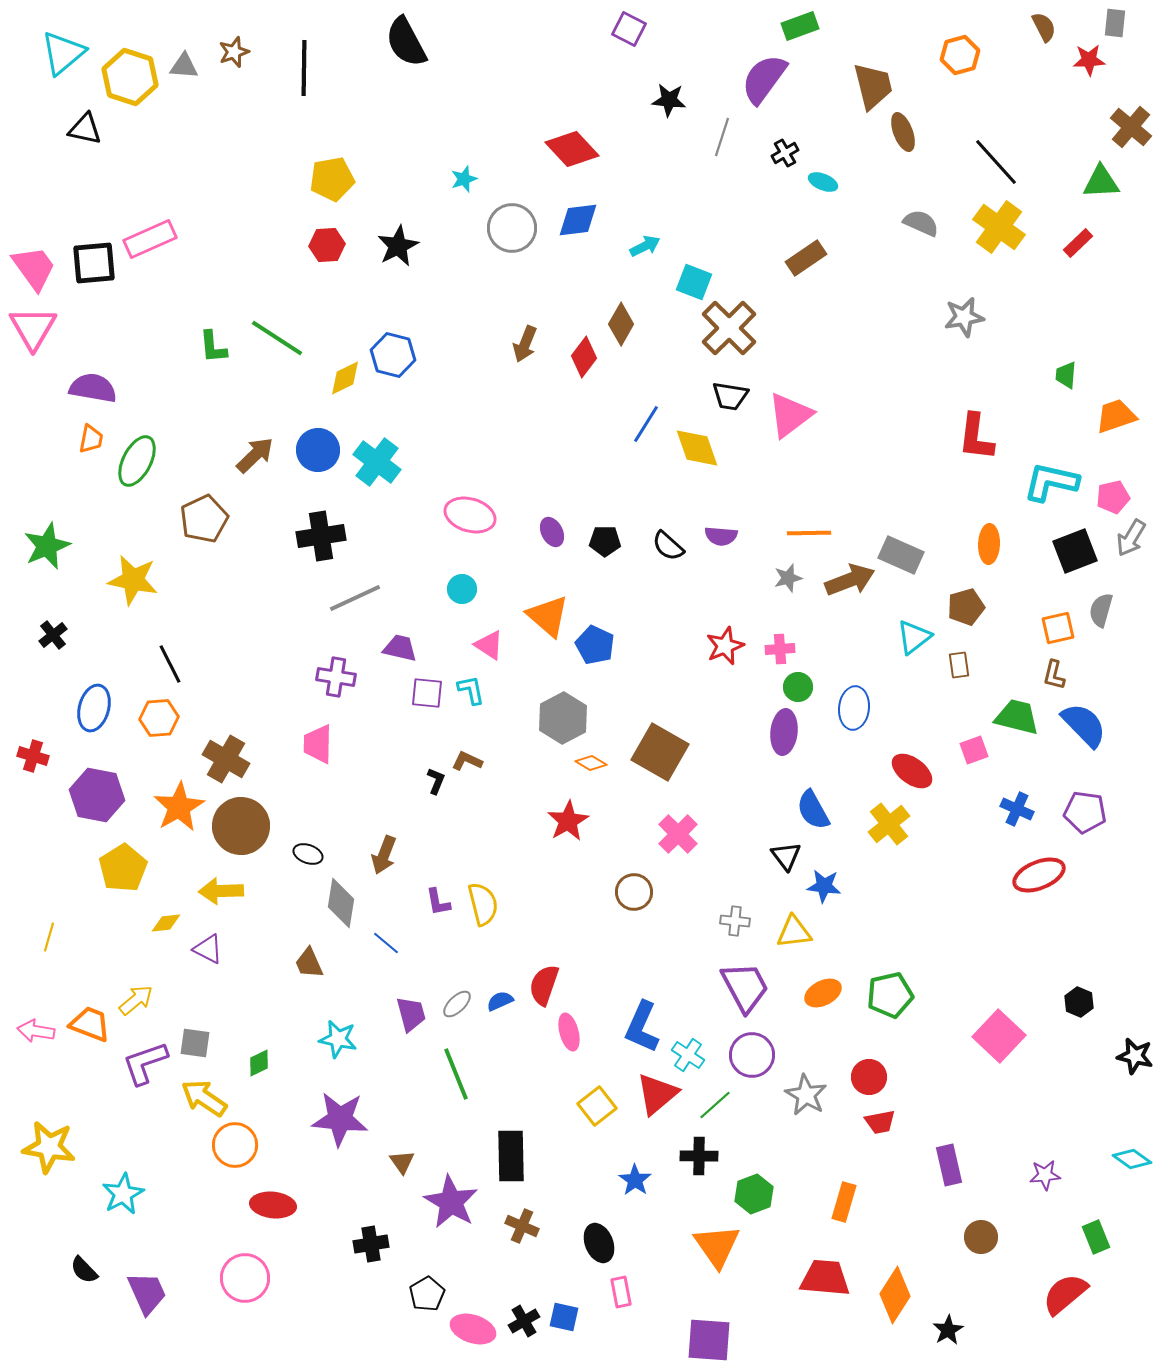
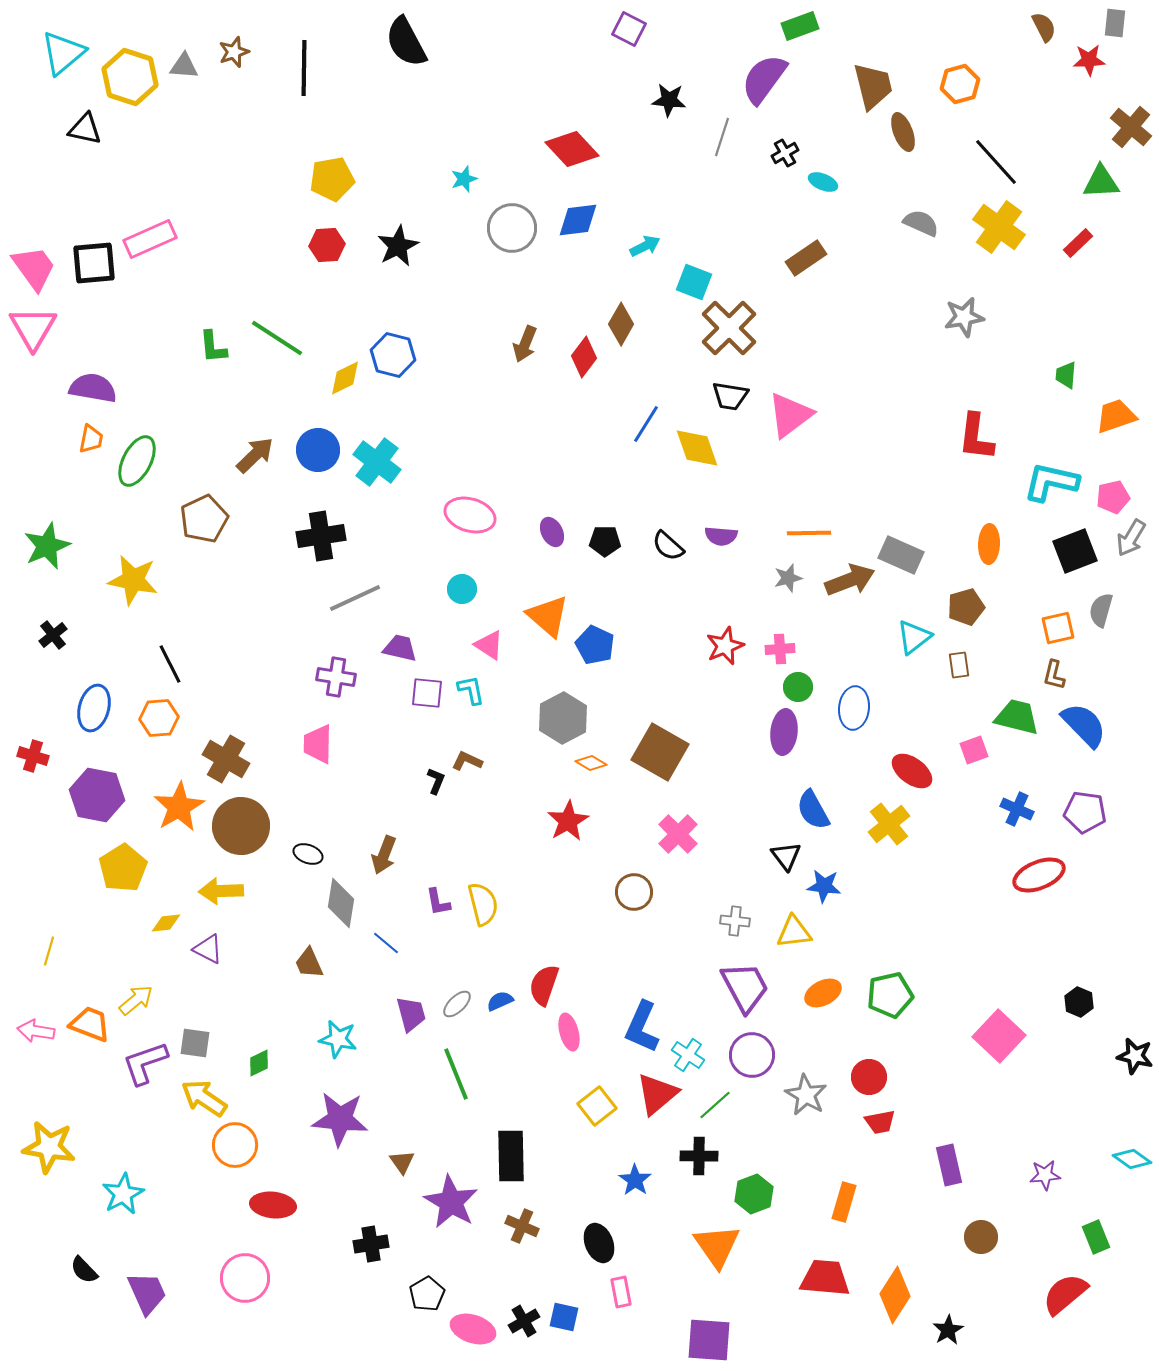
orange hexagon at (960, 55): moved 29 px down
yellow line at (49, 937): moved 14 px down
